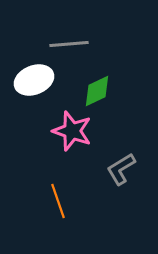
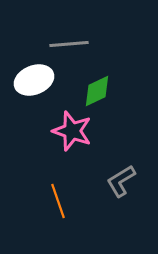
gray L-shape: moved 12 px down
